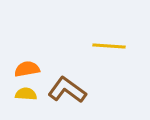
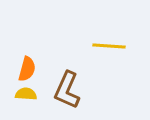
orange semicircle: rotated 115 degrees clockwise
brown L-shape: rotated 102 degrees counterclockwise
